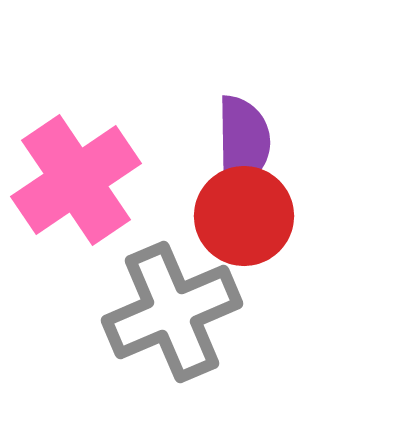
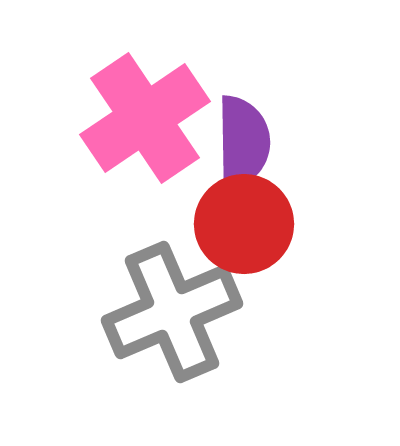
pink cross: moved 69 px right, 62 px up
red circle: moved 8 px down
